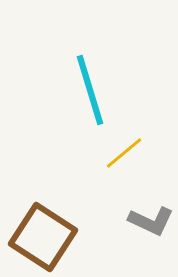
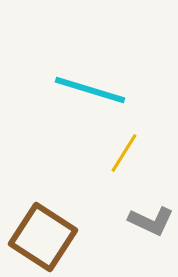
cyan line: rotated 56 degrees counterclockwise
yellow line: rotated 18 degrees counterclockwise
